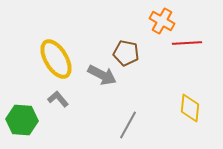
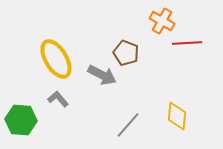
brown pentagon: rotated 10 degrees clockwise
yellow diamond: moved 13 px left, 8 px down
green hexagon: moved 1 px left
gray line: rotated 12 degrees clockwise
